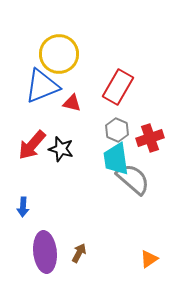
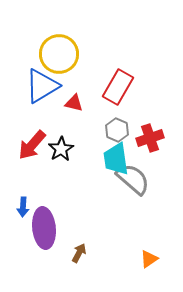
blue triangle: rotated 9 degrees counterclockwise
red triangle: moved 2 px right
black star: rotated 25 degrees clockwise
purple ellipse: moved 1 px left, 24 px up
